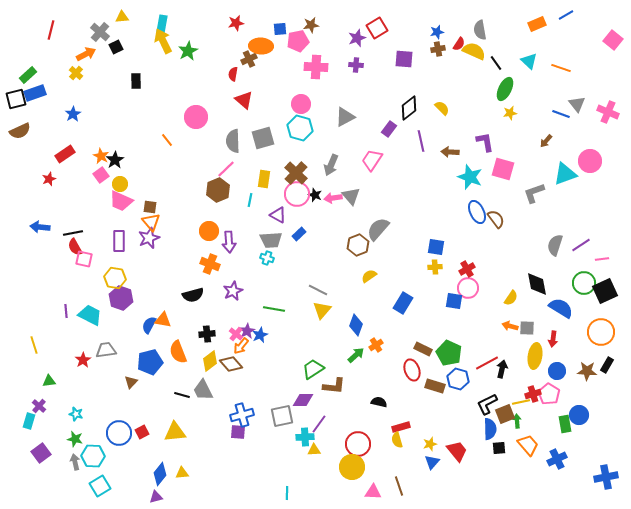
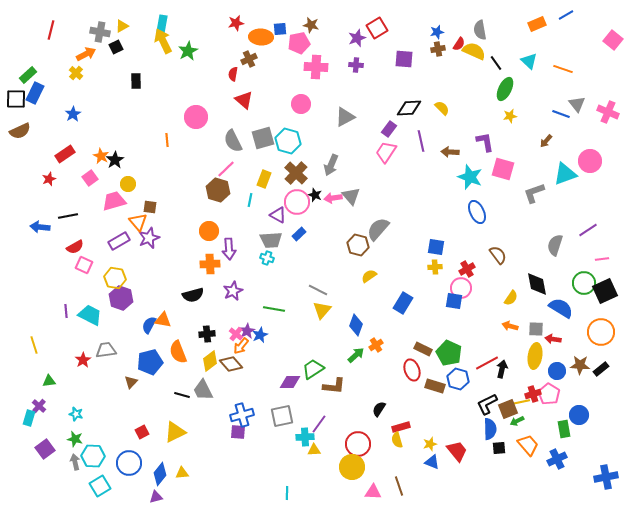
yellow triangle at (122, 17): moved 9 px down; rotated 24 degrees counterclockwise
brown star at (311, 25): rotated 21 degrees clockwise
gray cross at (100, 32): rotated 30 degrees counterclockwise
pink pentagon at (298, 41): moved 1 px right, 2 px down
orange ellipse at (261, 46): moved 9 px up
orange line at (561, 68): moved 2 px right, 1 px down
blue rectangle at (35, 93): rotated 45 degrees counterclockwise
black square at (16, 99): rotated 15 degrees clockwise
black diamond at (409, 108): rotated 35 degrees clockwise
yellow star at (510, 113): moved 3 px down
cyan hexagon at (300, 128): moved 12 px left, 13 px down
orange line at (167, 140): rotated 32 degrees clockwise
gray semicircle at (233, 141): rotated 25 degrees counterclockwise
pink trapezoid at (372, 160): moved 14 px right, 8 px up
pink square at (101, 175): moved 11 px left, 3 px down
yellow rectangle at (264, 179): rotated 12 degrees clockwise
yellow circle at (120, 184): moved 8 px right
brown hexagon at (218, 190): rotated 20 degrees counterclockwise
pink circle at (297, 194): moved 8 px down
pink trapezoid at (121, 201): moved 7 px left; rotated 140 degrees clockwise
brown semicircle at (496, 219): moved 2 px right, 36 px down
orange triangle at (151, 222): moved 13 px left
black line at (73, 233): moved 5 px left, 17 px up
purple rectangle at (119, 241): rotated 60 degrees clockwise
purple arrow at (229, 242): moved 7 px down
brown hexagon at (358, 245): rotated 25 degrees counterclockwise
purple line at (581, 245): moved 7 px right, 15 px up
red semicircle at (75, 247): rotated 90 degrees counterclockwise
pink square at (84, 259): moved 6 px down; rotated 12 degrees clockwise
orange cross at (210, 264): rotated 24 degrees counterclockwise
pink circle at (468, 288): moved 7 px left
gray square at (527, 328): moved 9 px right, 1 px down
red arrow at (553, 339): rotated 91 degrees clockwise
black rectangle at (607, 365): moved 6 px left, 4 px down; rotated 21 degrees clockwise
brown star at (587, 371): moved 7 px left, 6 px up
purple diamond at (303, 400): moved 13 px left, 18 px up
black semicircle at (379, 402): moved 7 px down; rotated 70 degrees counterclockwise
brown square at (505, 414): moved 3 px right, 5 px up
cyan rectangle at (29, 421): moved 3 px up
green arrow at (517, 421): rotated 112 degrees counterclockwise
green rectangle at (565, 424): moved 1 px left, 5 px down
yellow triangle at (175, 432): rotated 20 degrees counterclockwise
blue circle at (119, 433): moved 10 px right, 30 px down
purple square at (41, 453): moved 4 px right, 4 px up
blue triangle at (432, 462): rotated 49 degrees counterclockwise
